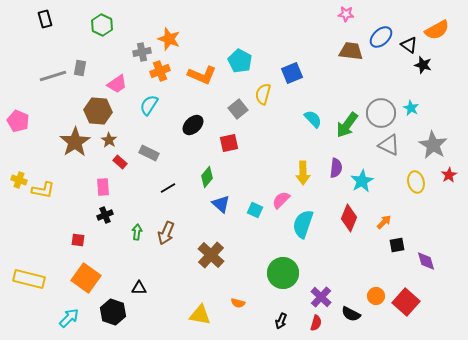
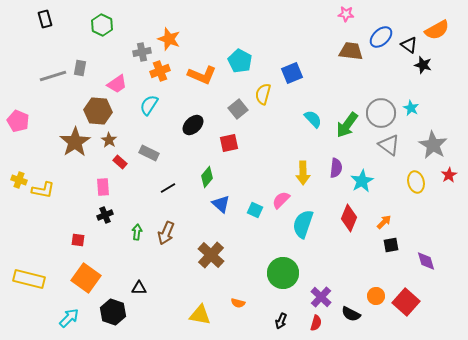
gray triangle at (389, 145): rotated 10 degrees clockwise
black square at (397, 245): moved 6 px left
